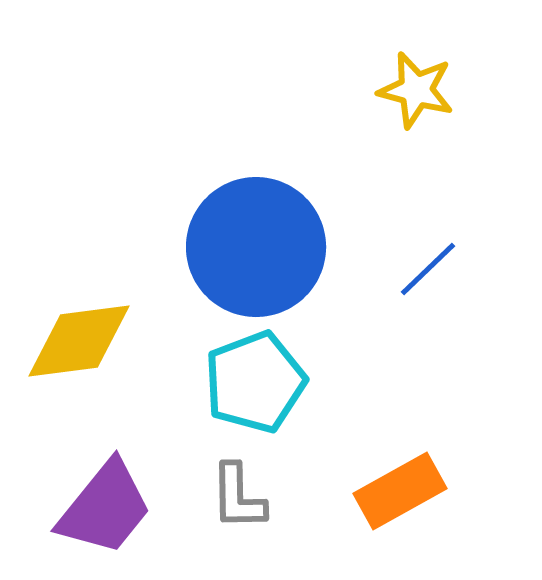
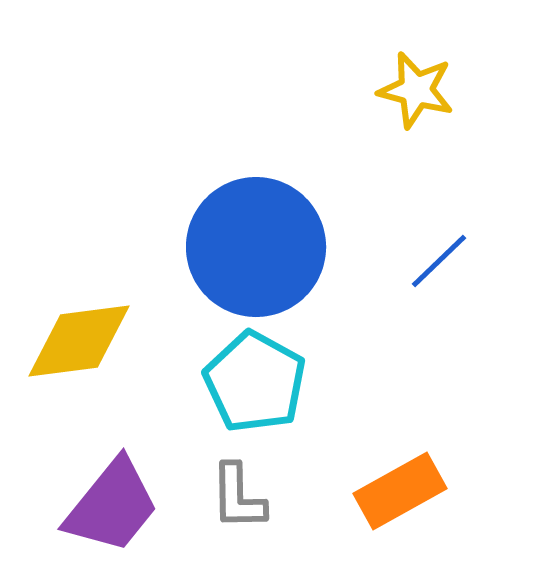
blue line: moved 11 px right, 8 px up
cyan pentagon: rotated 22 degrees counterclockwise
purple trapezoid: moved 7 px right, 2 px up
